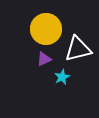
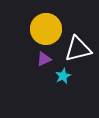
cyan star: moved 1 px right, 1 px up
